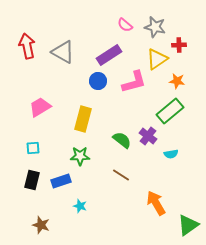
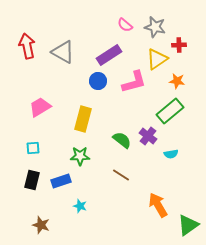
orange arrow: moved 2 px right, 2 px down
